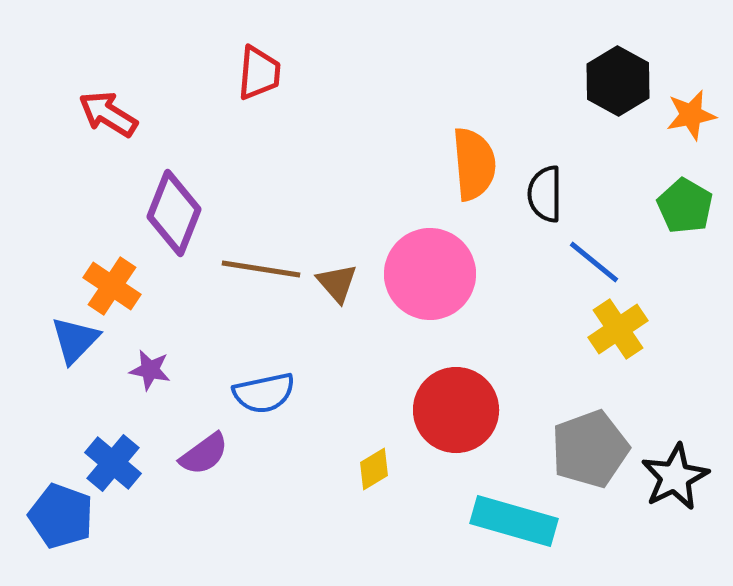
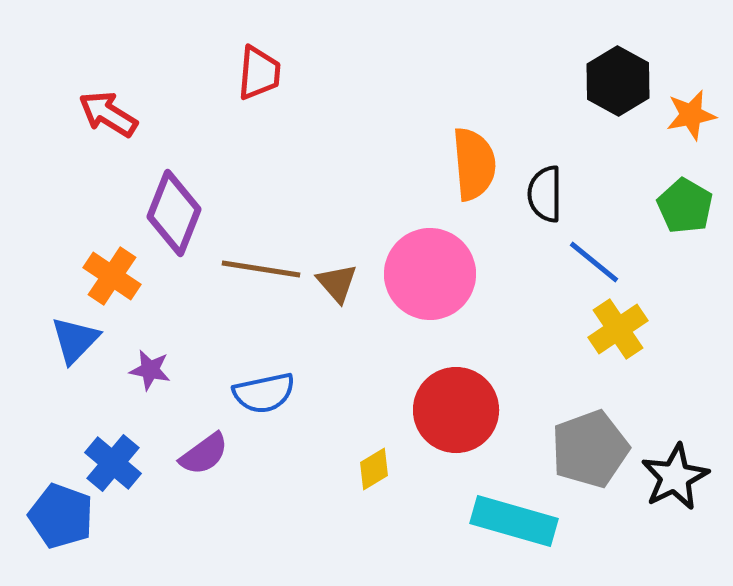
orange cross: moved 10 px up
